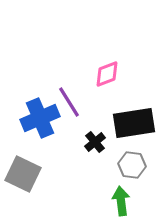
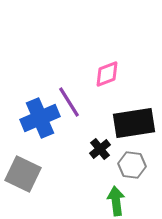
black cross: moved 5 px right, 7 px down
green arrow: moved 5 px left
